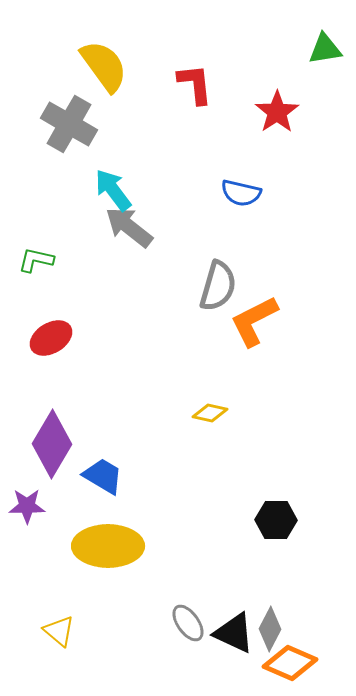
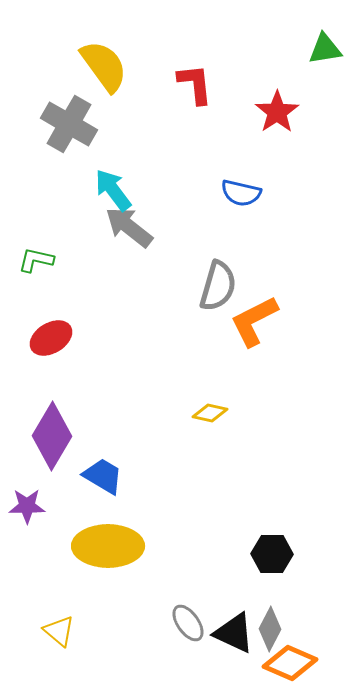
purple diamond: moved 8 px up
black hexagon: moved 4 px left, 34 px down
